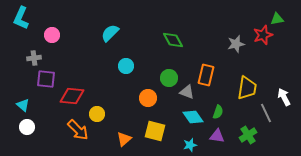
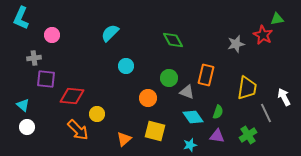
red star: rotated 24 degrees counterclockwise
